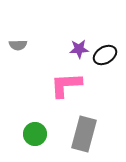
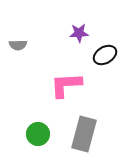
purple star: moved 16 px up
green circle: moved 3 px right
